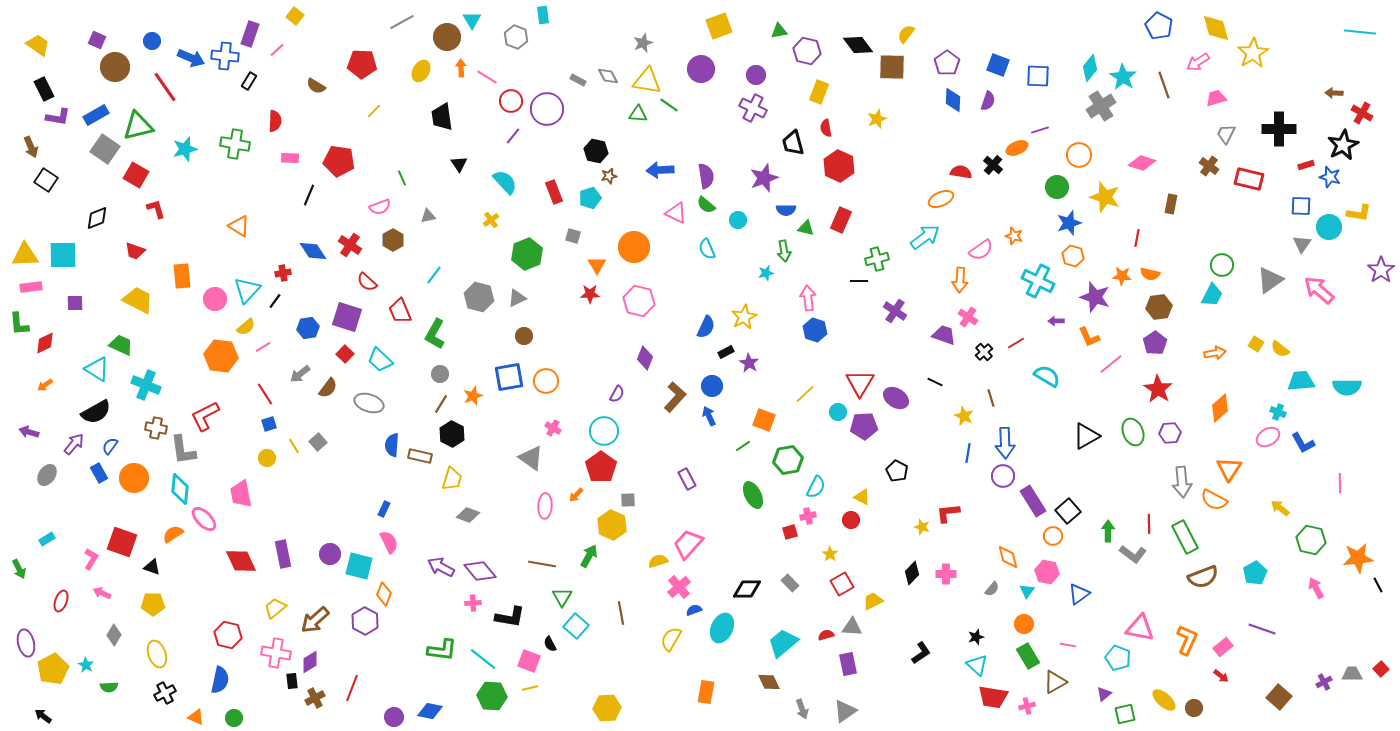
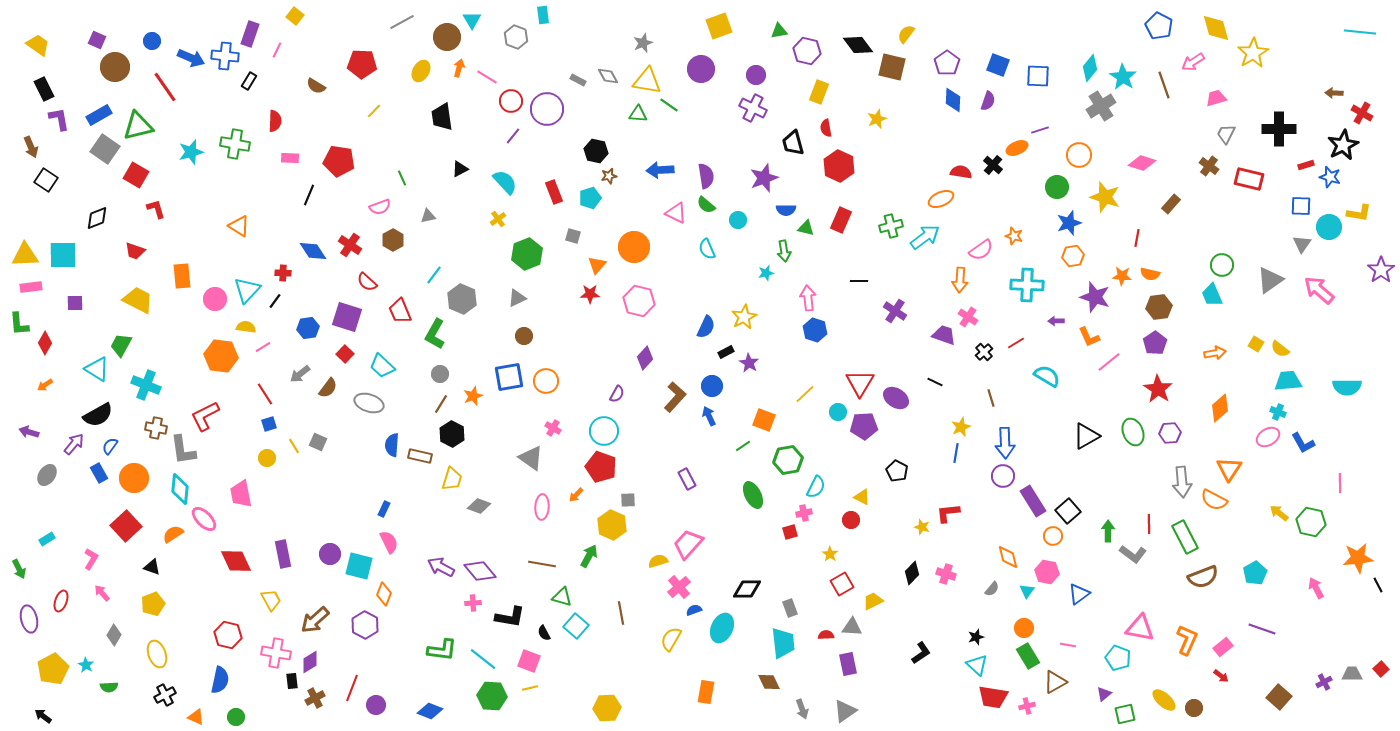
pink line at (277, 50): rotated 21 degrees counterclockwise
pink arrow at (1198, 62): moved 5 px left
brown square at (892, 67): rotated 12 degrees clockwise
orange arrow at (461, 68): moved 2 px left; rotated 18 degrees clockwise
blue rectangle at (96, 115): moved 3 px right
purple L-shape at (58, 117): moved 1 px right, 2 px down; rotated 110 degrees counterclockwise
cyan star at (185, 149): moved 6 px right, 3 px down
black triangle at (459, 164): moved 1 px right, 5 px down; rotated 36 degrees clockwise
brown rectangle at (1171, 204): rotated 30 degrees clockwise
yellow cross at (491, 220): moved 7 px right, 1 px up
orange hexagon at (1073, 256): rotated 25 degrees counterclockwise
green cross at (877, 259): moved 14 px right, 33 px up
orange triangle at (597, 265): rotated 12 degrees clockwise
red cross at (283, 273): rotated 14 degrees clockwise
cyan cross at (1038, 281): moved 11 px left, 4 px down; rotated 24 degrees counterclockwise
cyan trapezoid at (1212, 295): rotated 130 degrees clockwise
gray hexagon at (479, 297): moved 17 px left, 2 px down; rotated 8 degrees clockwise
yellow semicircle at (246, 327): rotated 132 degrees counterclockwise
red diamond at (45, 343): rotated 35 degrees counterclockwise
green trapezoid at (121, 345): rotated 85 degrees counterclockwise
purple diamond at (645, 358): rotated 20 degrees clockwise
cyan trapezoid at (380, 360): moved 2 px right, 6 px down
pink line at (1111, 364): moved 2 px left, 2 px up
cyan trapezoid at (1301, 381): moved 13 px left
black semicircle at (96, 412): moved 2 px right, 3 px down
yellow star at (964, 416): moved 3 px left, 11 px down; rotated 24 degrees clockwise
gray square at (318, 442): rotated 24 degrees counterclockwise
blue line at (968, 453): moved 12 px left
red pentagon at (601, 467): rotated 16 degrees counterclockwise
pink ellipse at (545, 506): moved 3 px left, 1 px down
yellow arrow at (1280, 508): moved 1 px left, 5 px down
gray diamond at (468, 515): moved 11 px right, 9 px up
pink cross at (808, 516): moved 4 px left, 3 px up
green hexagon at (1311, 540): moved 18 px up
red square at (122, 542): moved 4 px right, 16 px up; rotated 28 degrees clockwise
red diamond at (241, 561): moved 5 px left
pink cross at (946, 574): rotated 18 degrees clockwise
gray rectangle at (790, 583): moved 25 px down; rotated 24 degrees clockwise
pink arrow at (102, 593): rotated 24 degrees clockwise
green triangle at (562, 597): rotated 45 degrees counterclockwise
yellow pentagon at (153, 604): rotated 20 degrees counterclockwise
yellow trapezoid at (275, 608): moved 4 px left, 8 px up; rotated 100 degrees clockwise
purple hexagon at (365, 621): moved 4 px down
orange circle at (1024, 624): moved 4 px down
red semicircle at (826, 635): rotated 14 degrees clockwise
purple ellipse at (26, 643): moved 3 px right, 24 px up
cyan trapezoid at (783, 643): rotated 124 degrees clockwise
black semicircle at (550, 644): moved 6 px left, 11 px up
black cross at (165, 693): moved 2 px down
blue diamond at (430, 711): rotated 10 degrees clockwise
purple circle at (394, 717): moved 18 px left, 12 px up
green circle at (234, 718): moved 2 px right, 1 px up
